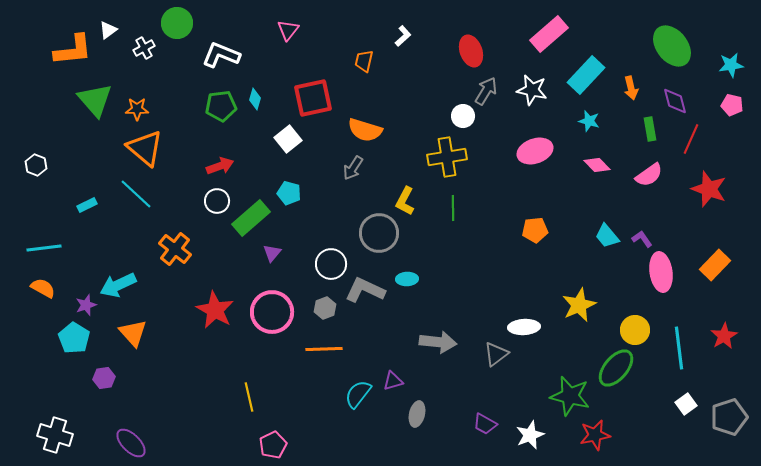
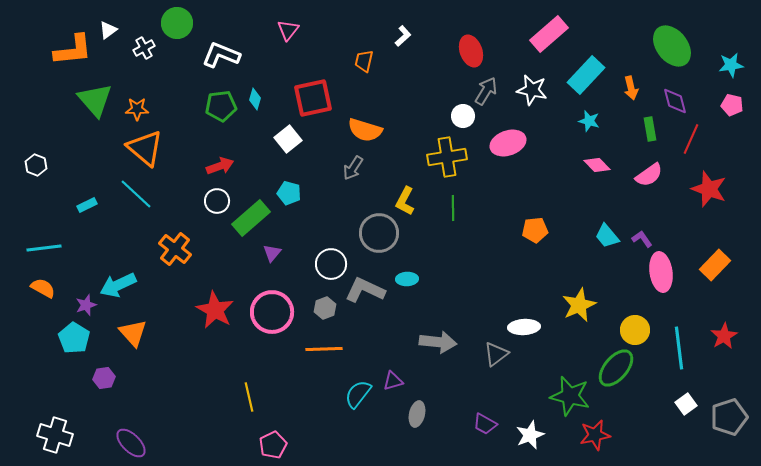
pink ellipse at (535, 151): moved 27 px left, 8 px up
